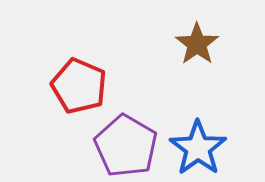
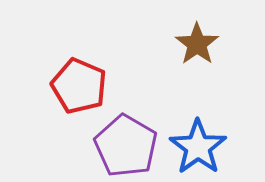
blue star: moved 1 px up
